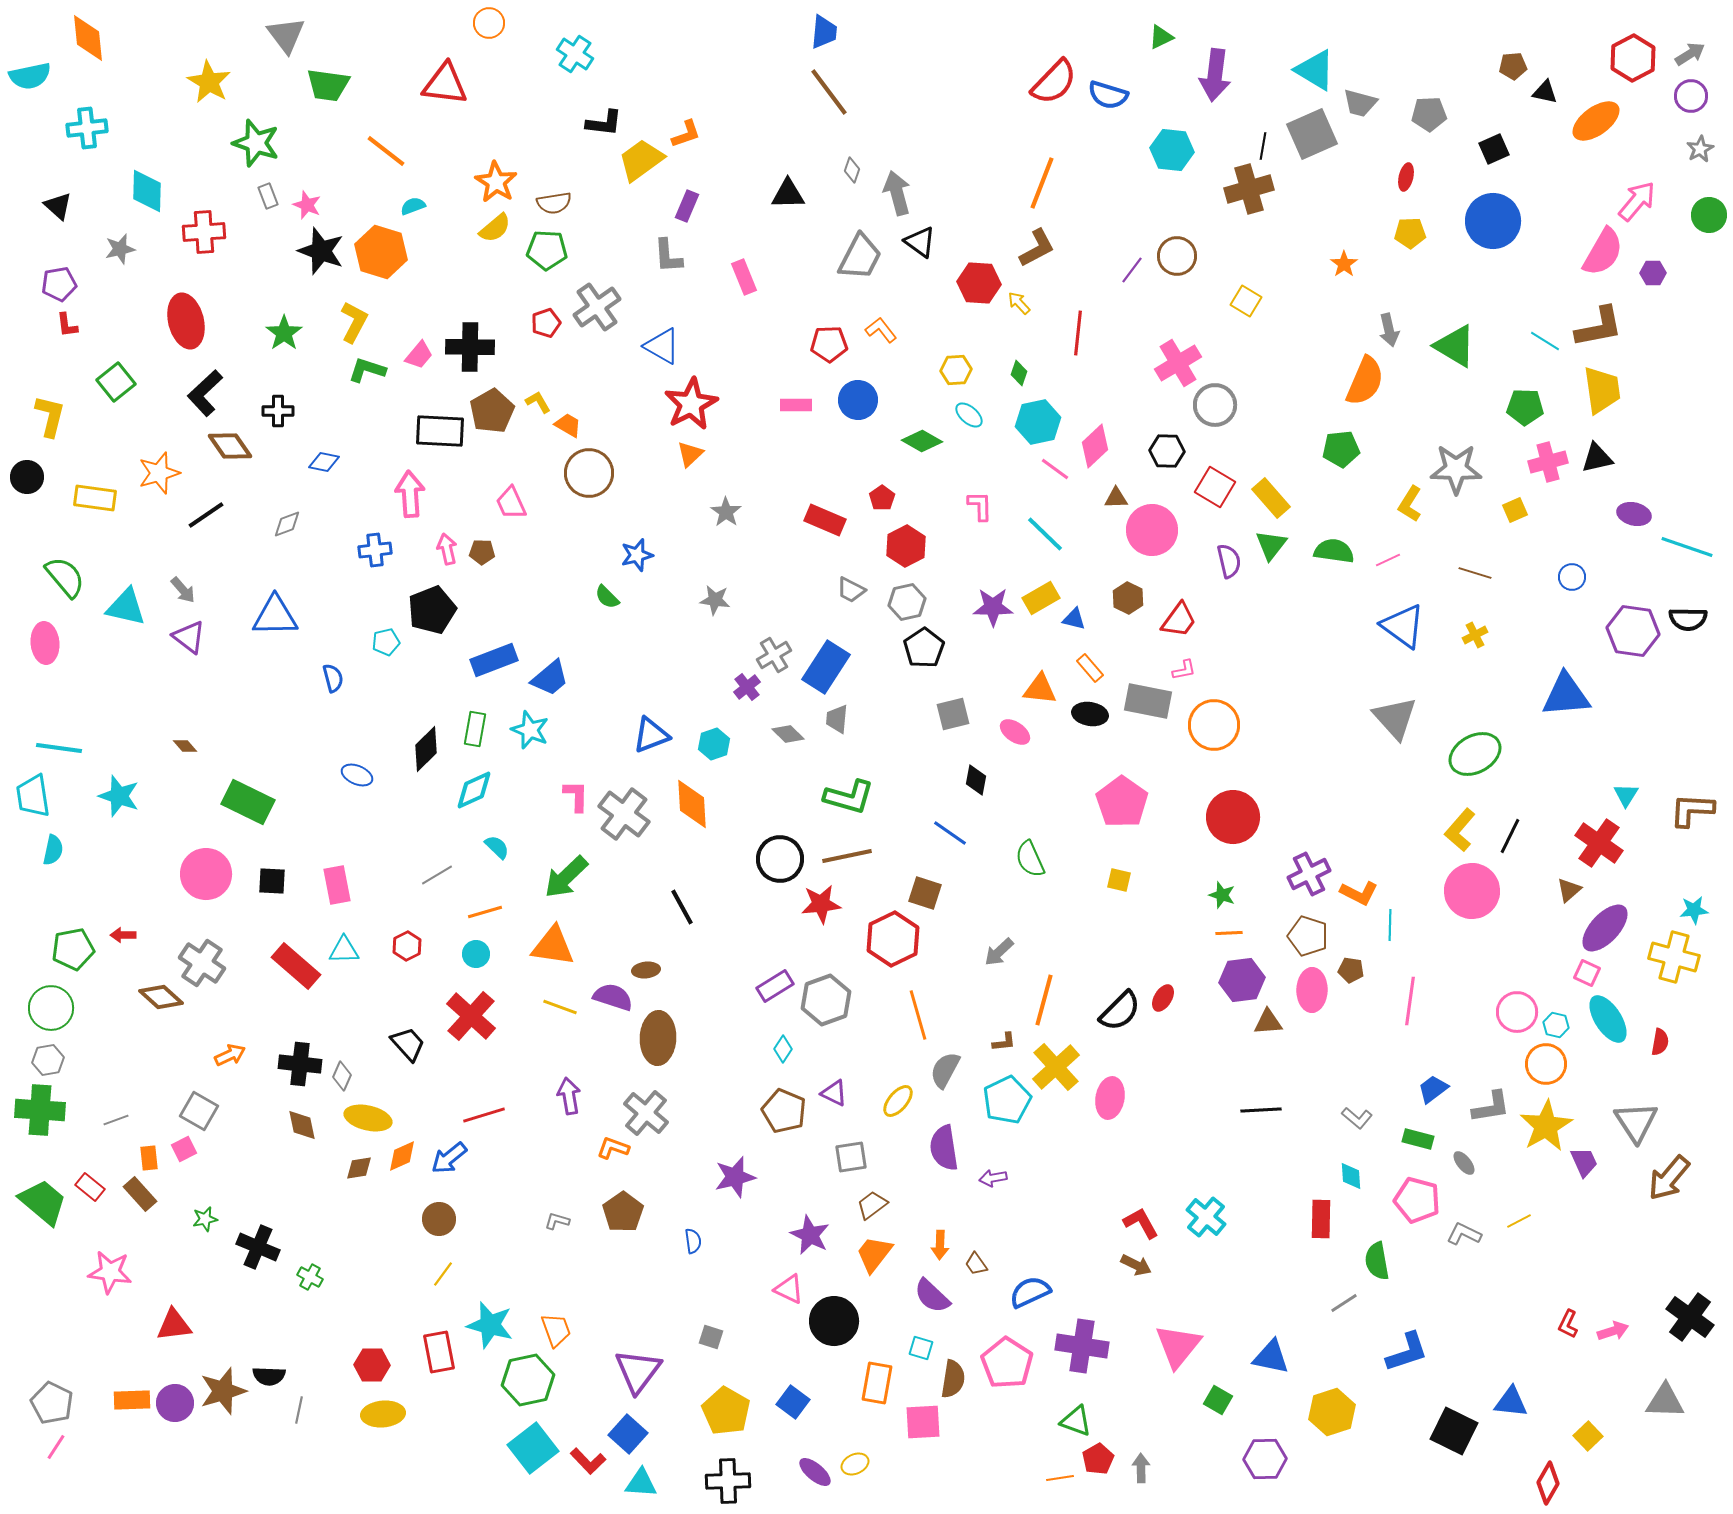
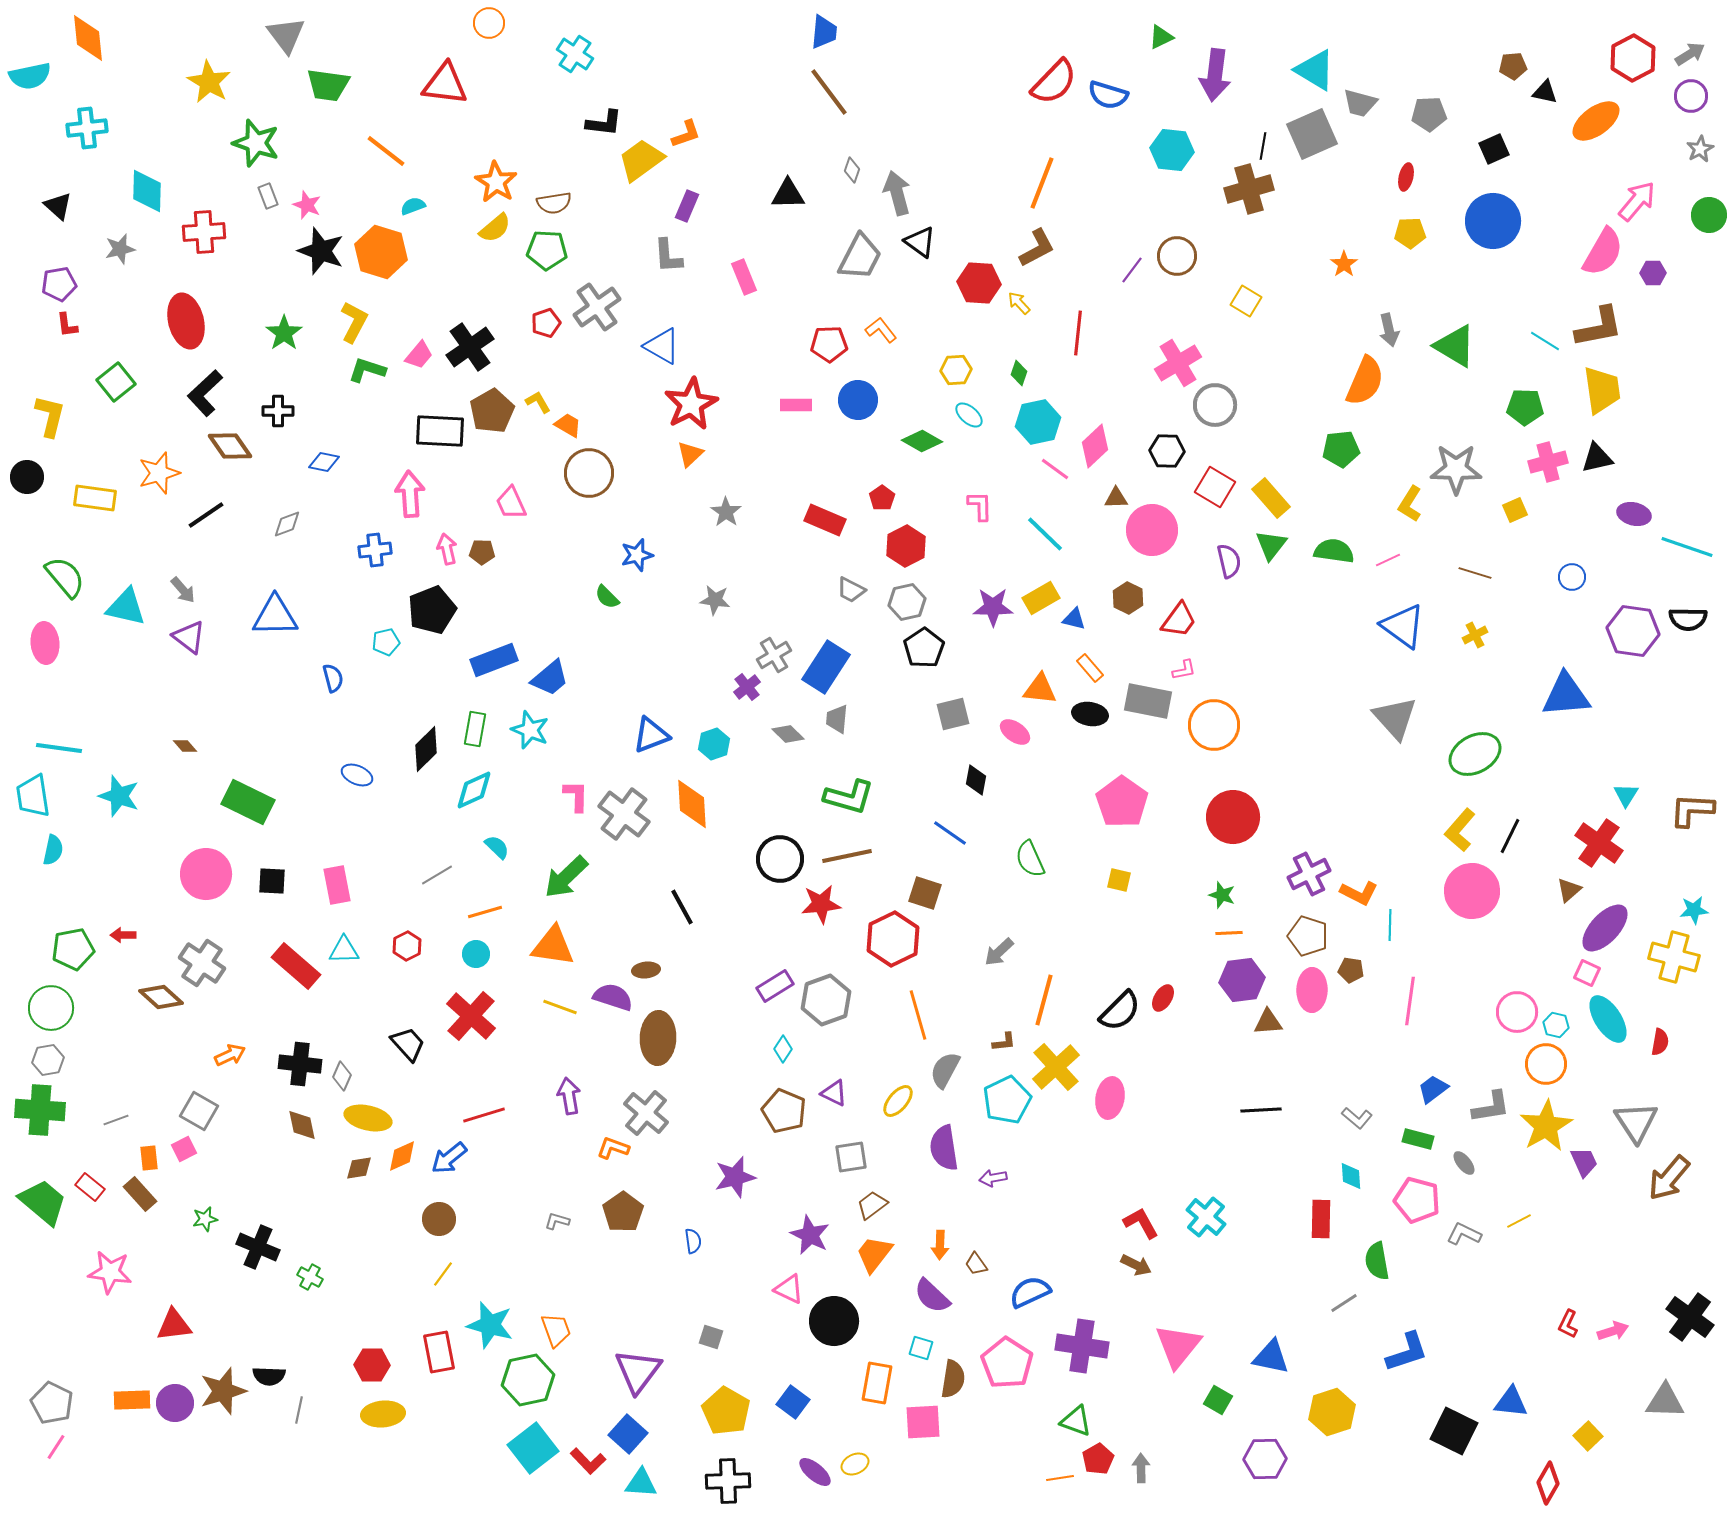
black cross at (470, 347): rotated 36 degrees counterclockwise
